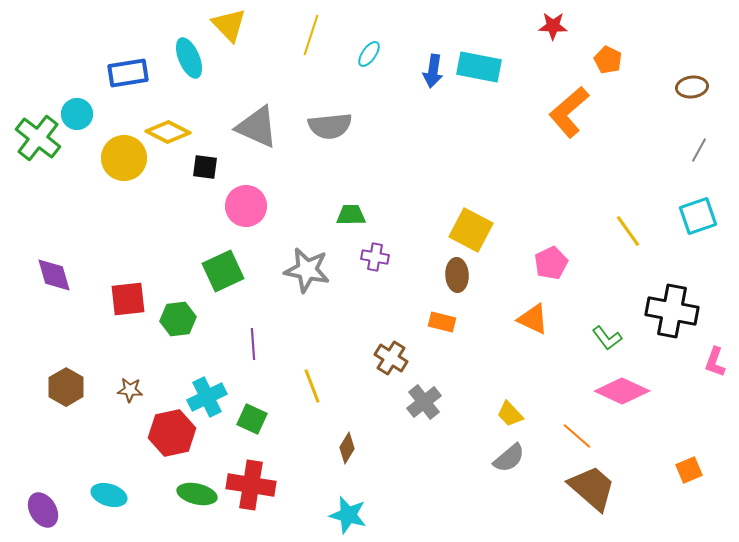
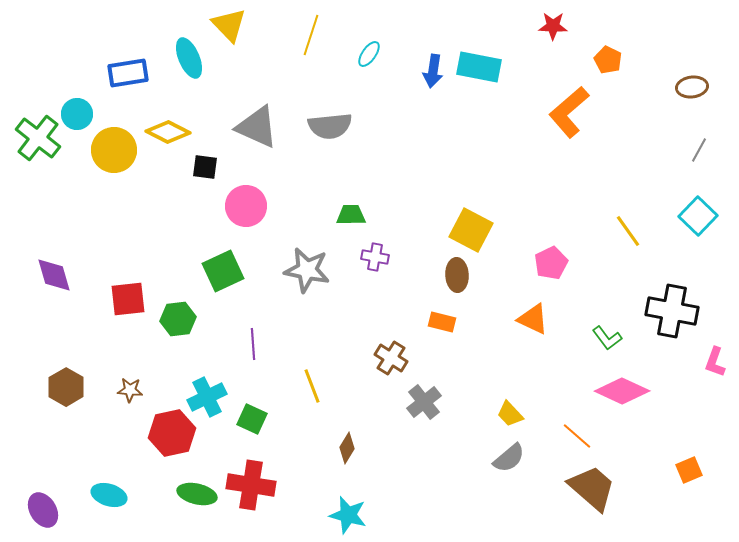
yellow circle at (124, 158): moved 10 px left, 8 px up
cyan square at (698, 216): rotated 27 degrees counterclockwise
